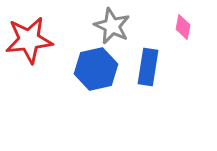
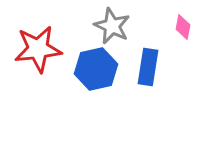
red star: moved 9 px right, 9 px down
